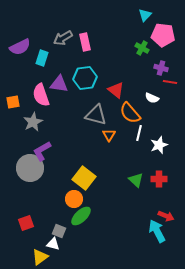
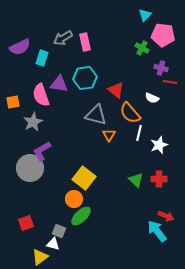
cyan arrow: rotated 10 degrees counterclockwise
